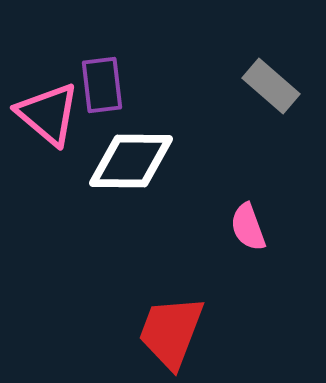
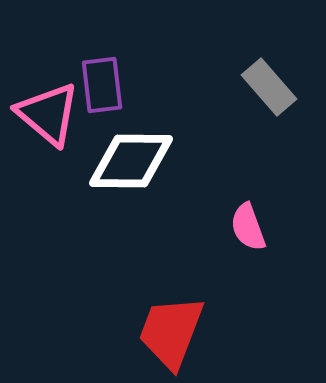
gray rectangle: moved 2 px left, 1 px down; rotated 8 degrees clockwise
